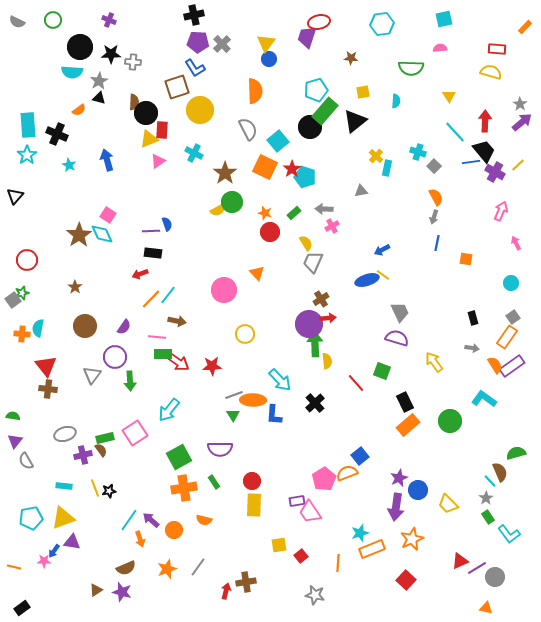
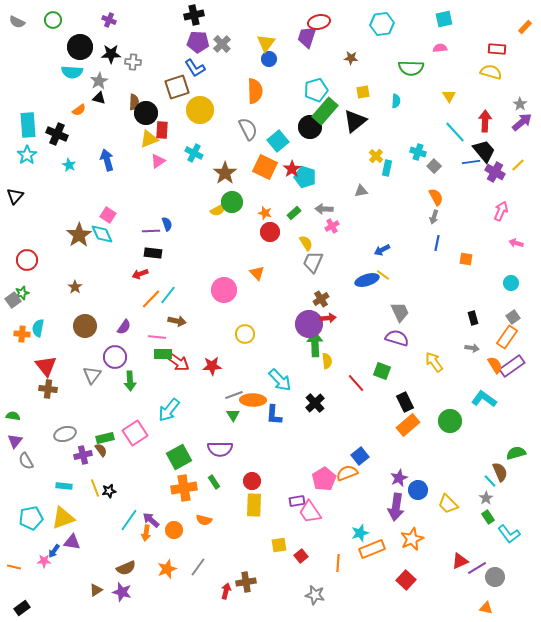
pink arrow at (516, 243): rotated 48 degrees counterclockwise
orange arrow at (140, 539): moved 6 px right, 6 px up; rotated 28 degrees clockwise
